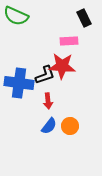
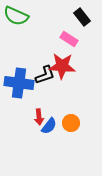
black rectangle: moved 2 px left, 1 px up; rotated 12 degrees counterclockwise
pink rectangle: moved 2 px up; rotated 36 degrees clockwise
red arrow: moved 9 px left, 16 px down
orange circle: moved 1 px right, 3 px up
